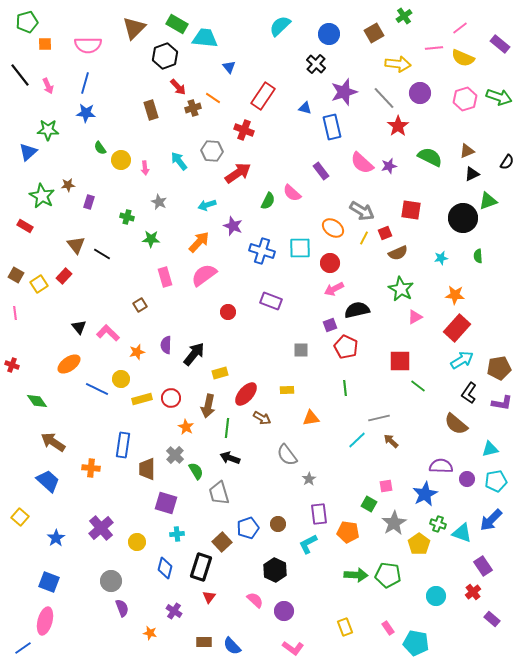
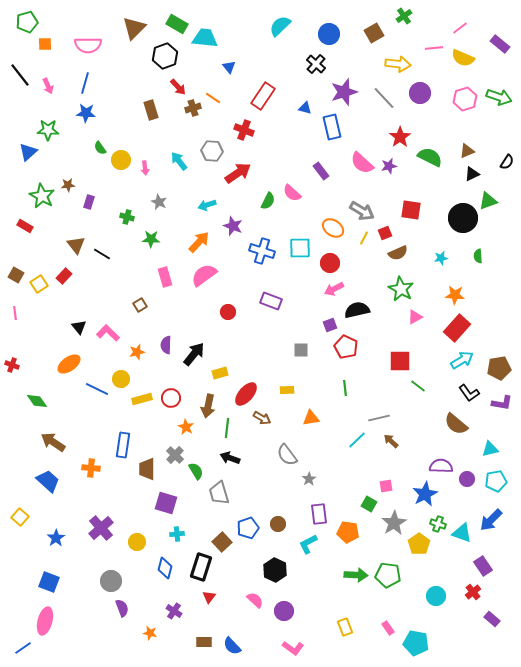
red star at (398, 126): moved 2 px right, 11 px down
black L-shape at (469, 393): rotated 70 degrees counterclockwise
